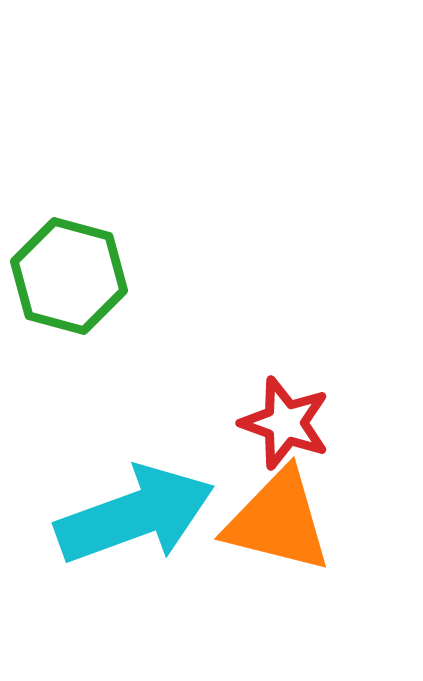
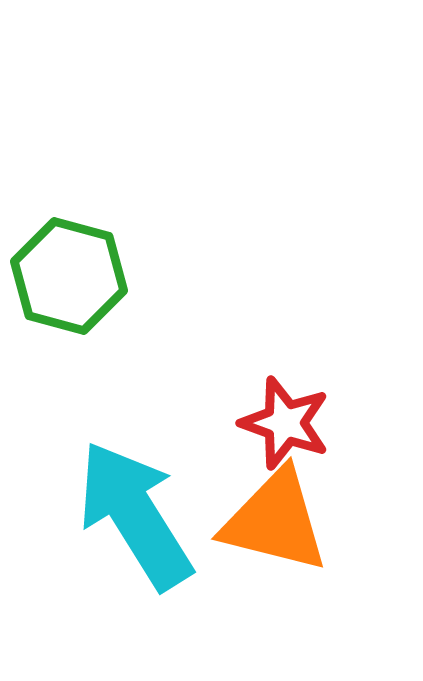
cyan arrow: rotated 102 degrees counterclockwise
orange triangle: moved 3 px left
